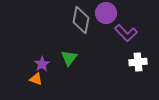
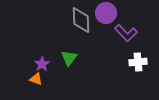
gray diamond: rotated 12 degrees counterclockwise
